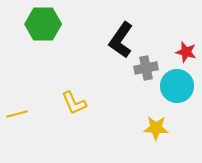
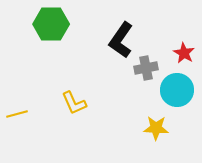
green hexagon: moved 8 px right
red star: moved 2 px left, 1 px down; rotated 15 degrees clockwise
cyan circle: moved 4 px down
